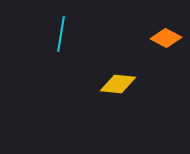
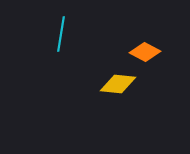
orange diamond: moved 21 px left, 14 px down
